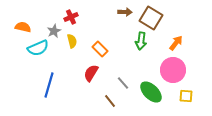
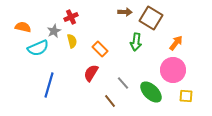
green arrow: moved 5 px left, 1 px down
